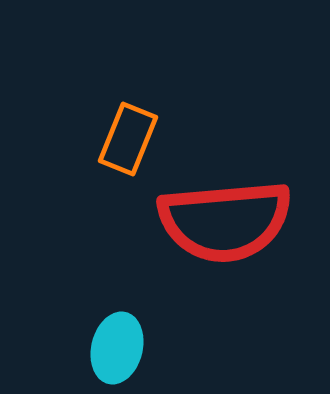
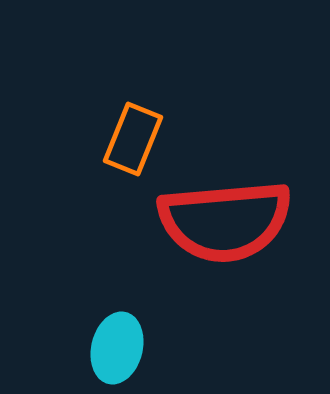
orange rectangle: moved 5 px right
